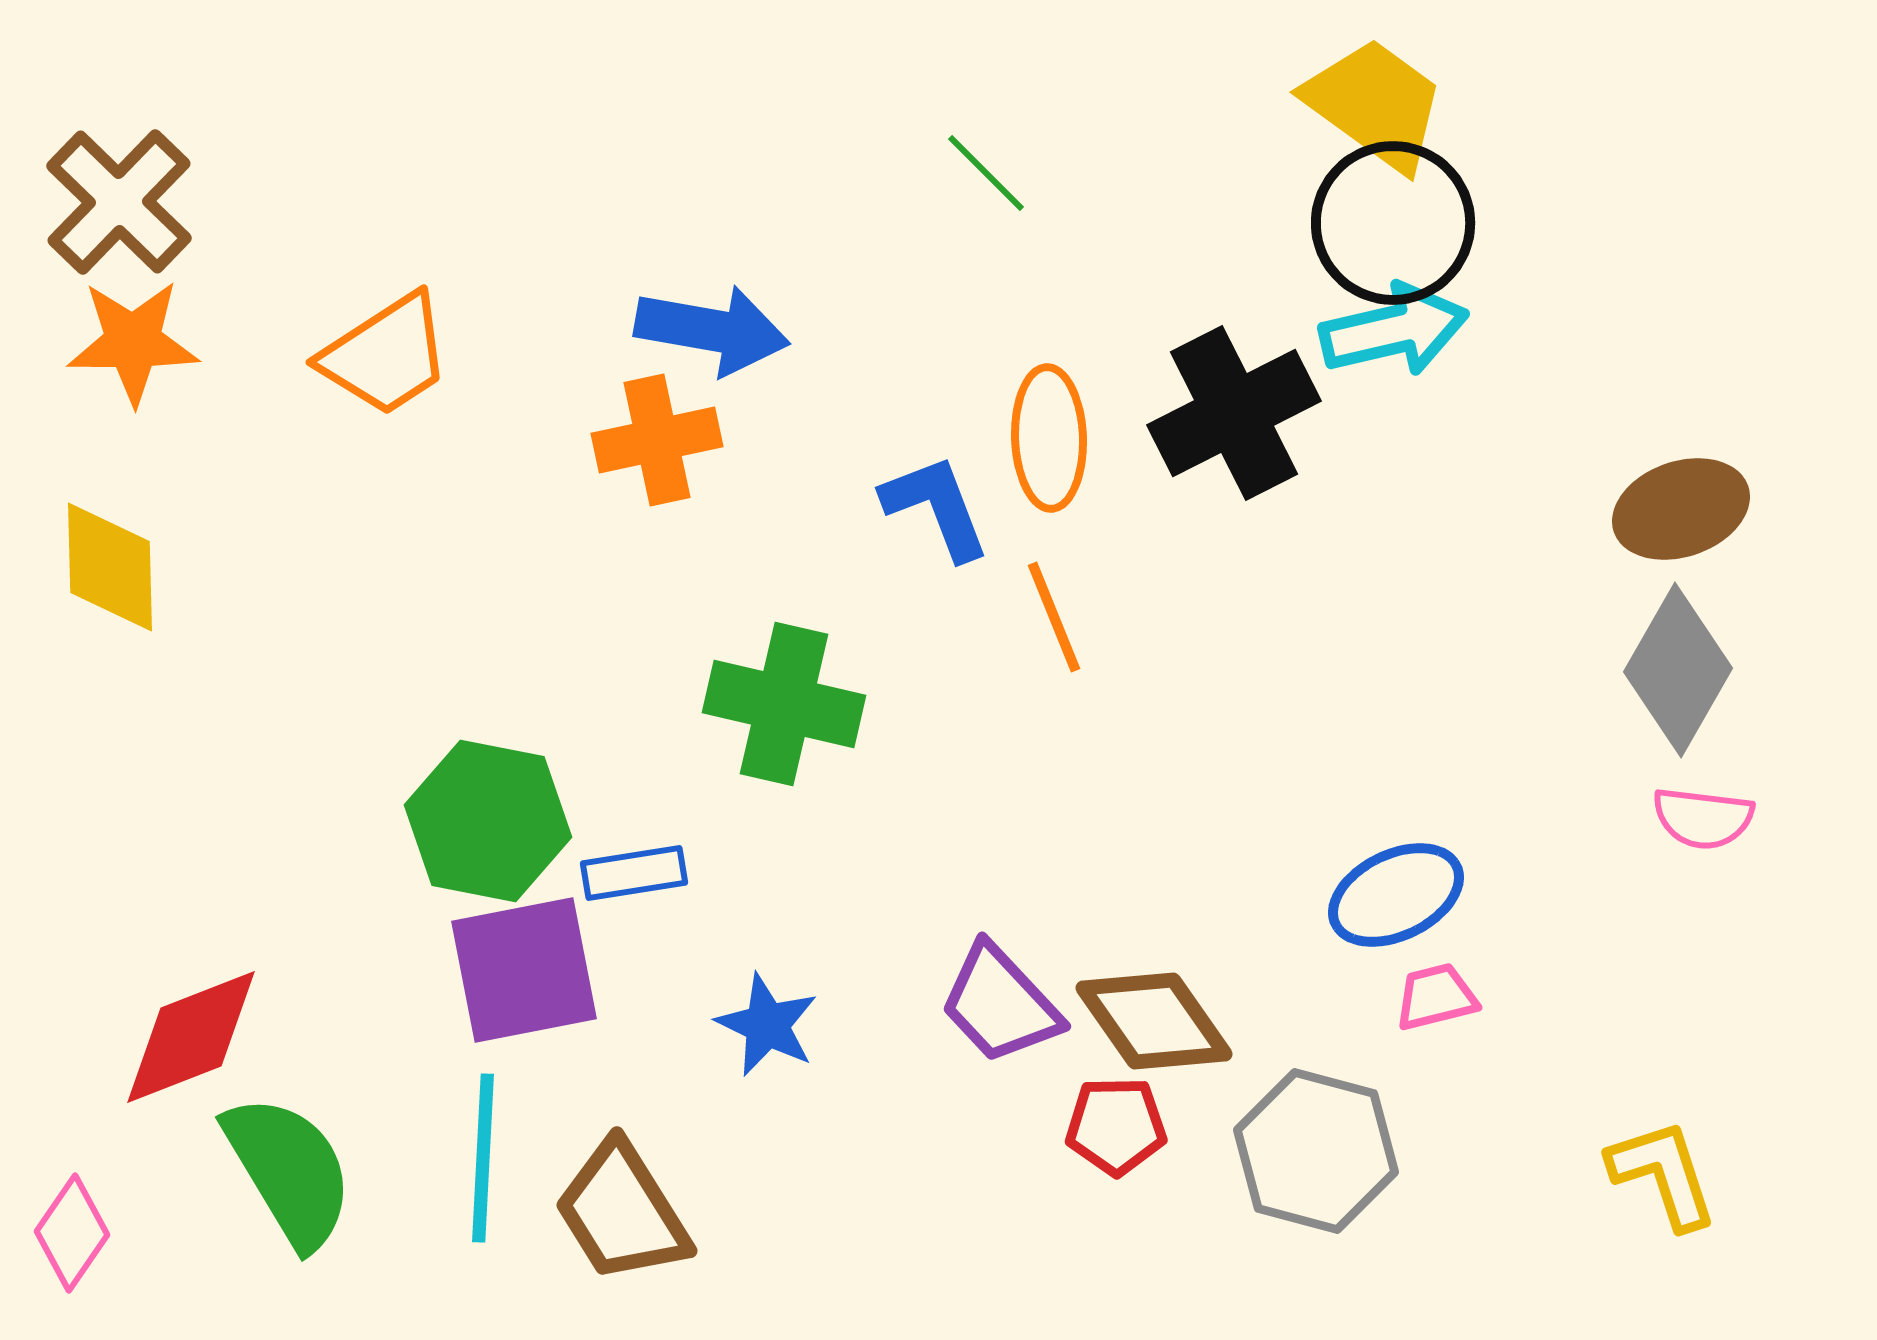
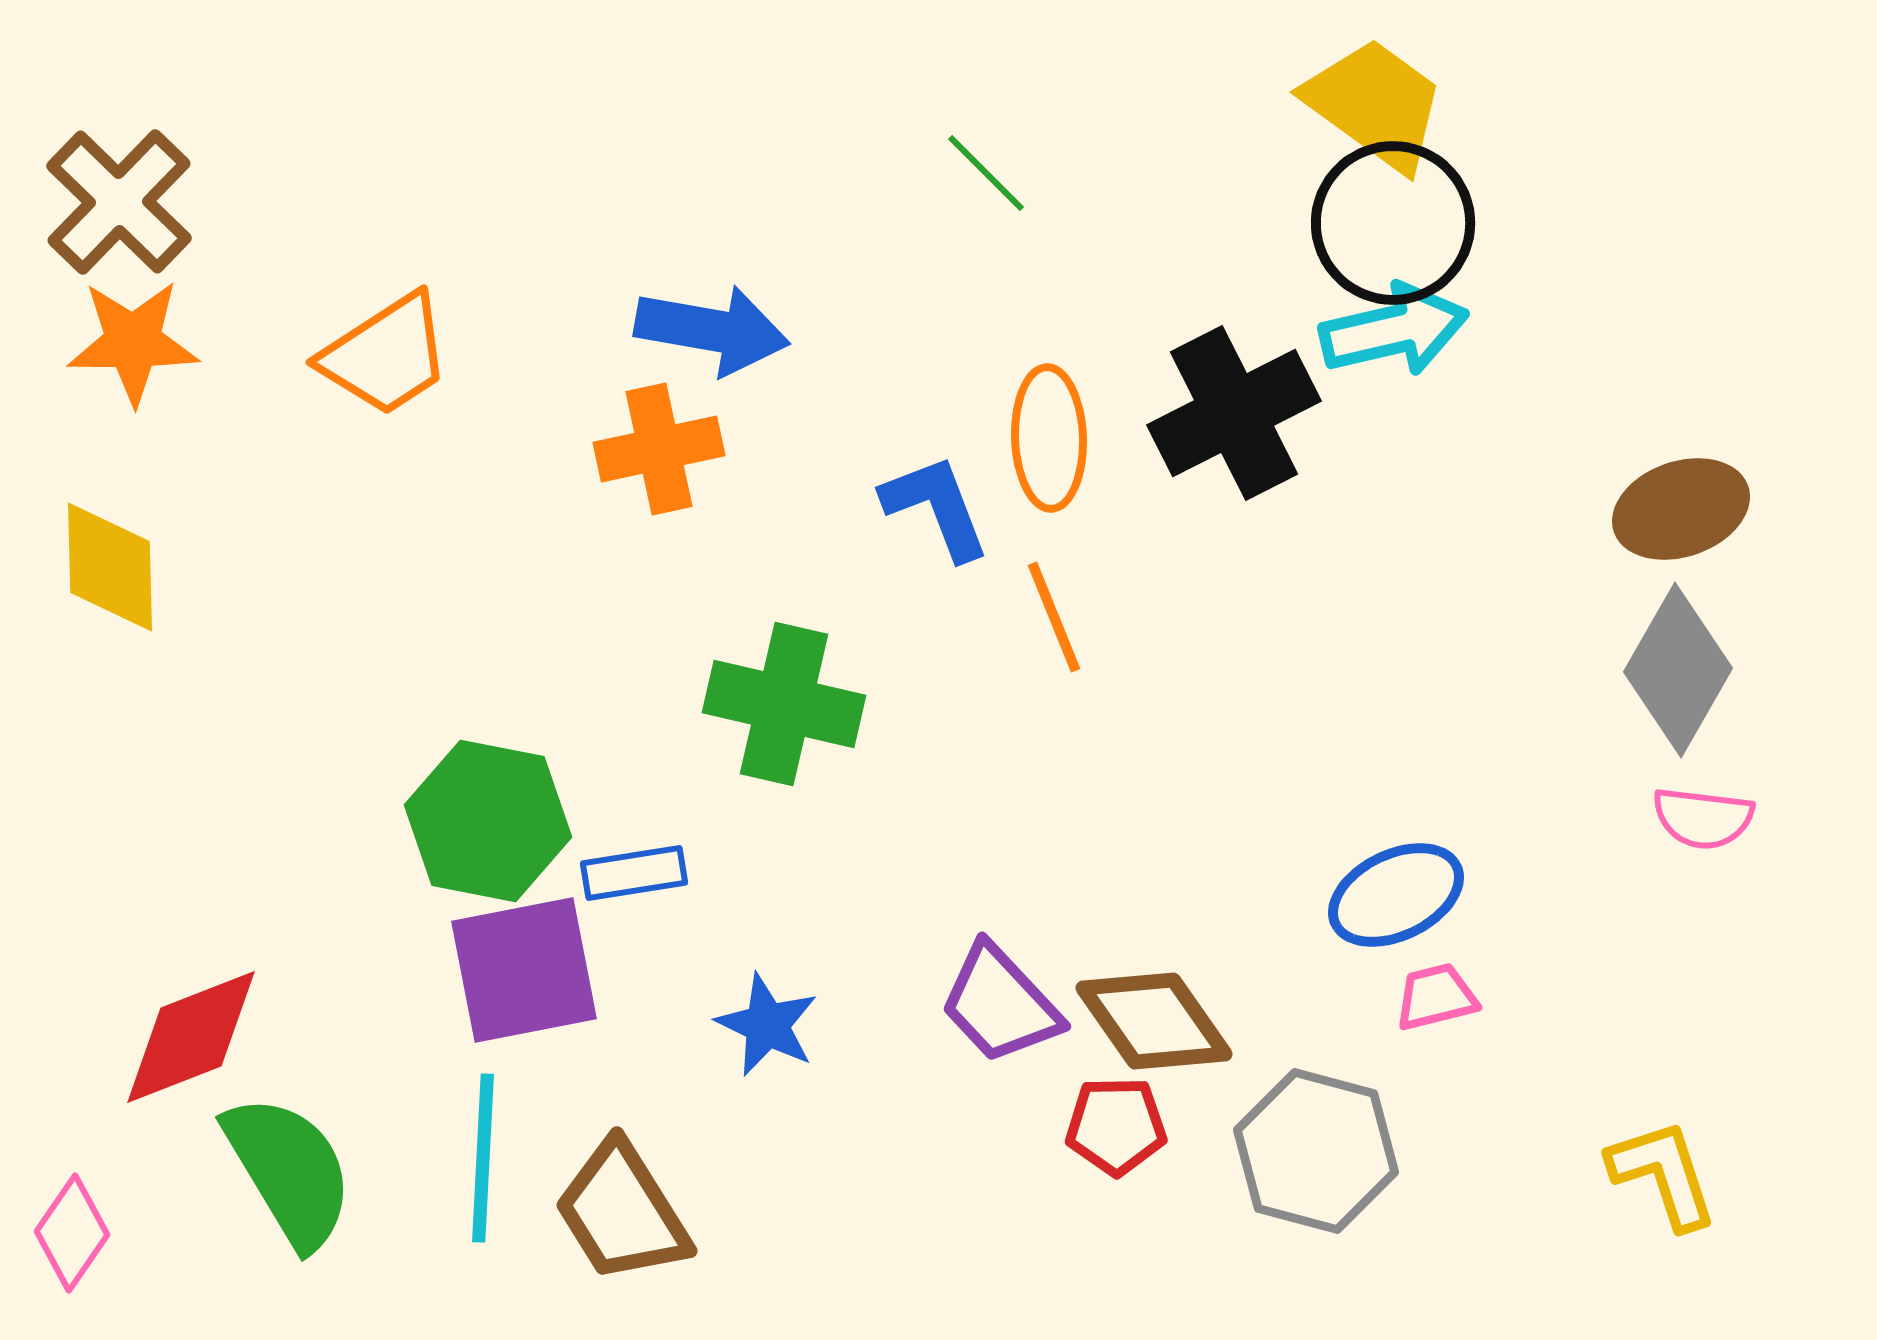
orange cross: moved 2 px right, 9 px down
